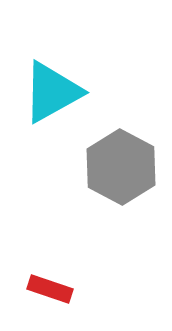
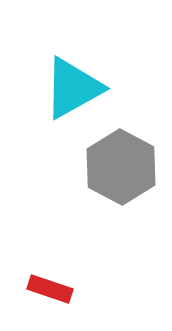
cyan triangle: moved 21 px right, 4 px up
